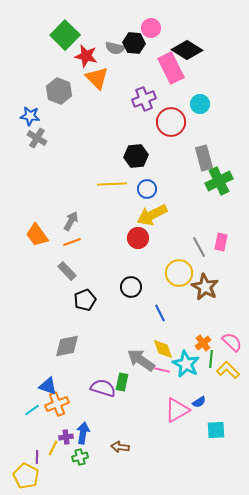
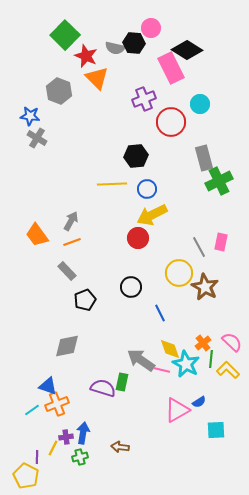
red star at (86, 56): rotated 10 degrees clockwise
yellow diamond at (163, 349): moved 7 px right
